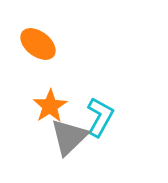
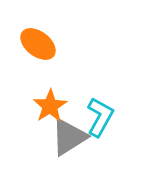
gray triangle: rotated 12 degrees clockwise
